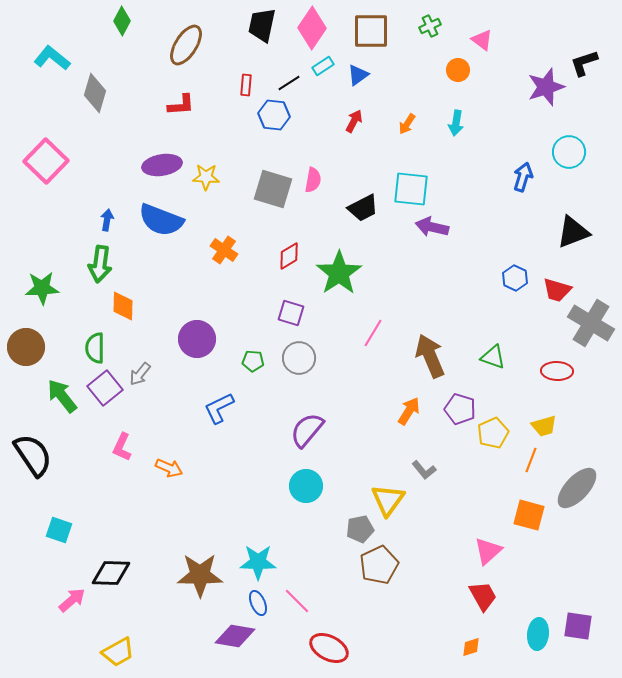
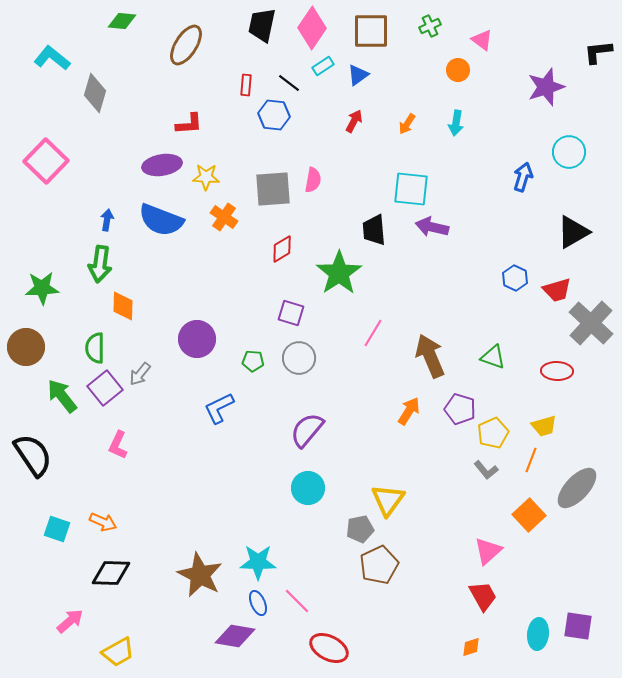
green diamond at (122, 21): rotated 68 degrees clockwise
black L-shape at (584, 63): moved 14 px right, 11 px up; rotated 12 degrees clockwise
black line at (289, 83): rotated 70 degrees clockwise
red L-shape at (181, 105): moved 8 px right, 19 px down
gray square at (273, 189): rotated 21 degrees counterclockwise
black trapezoid at (363, 208): moved 11 px right, 22 px down; rotated 112 degrees clockwise
black triangle at (573, 232): rotated 9 degrees counterclockwise
orange cross at (224, 250): moved 33 px up
red diamond at (289, 256): moved 7 px left, 7 px up
red trapezoid at (557, 290): rotated 32 degrees counterclockwise
gray cross at (591, 323): rotated 12 degrees clockwise
pink L-shape at (122, 447): moved 4 px left, 2 px up
orange arrow at (169, 468): moved 66 px left, 54 px down
gray L-shape at (424, 470): moved 62 px right
cyan circle at (306, 486): moved 2 px right, 2 px down
orange square at (529, 515): rotated 32 degrees clockwise
cyan square at (59, 530): moved 2 px left, 1 px up
brown star at (200, 575): rotated 27 degrees clockwise
pink arrow at (72, 600): moved 2 px left, 21 px down
